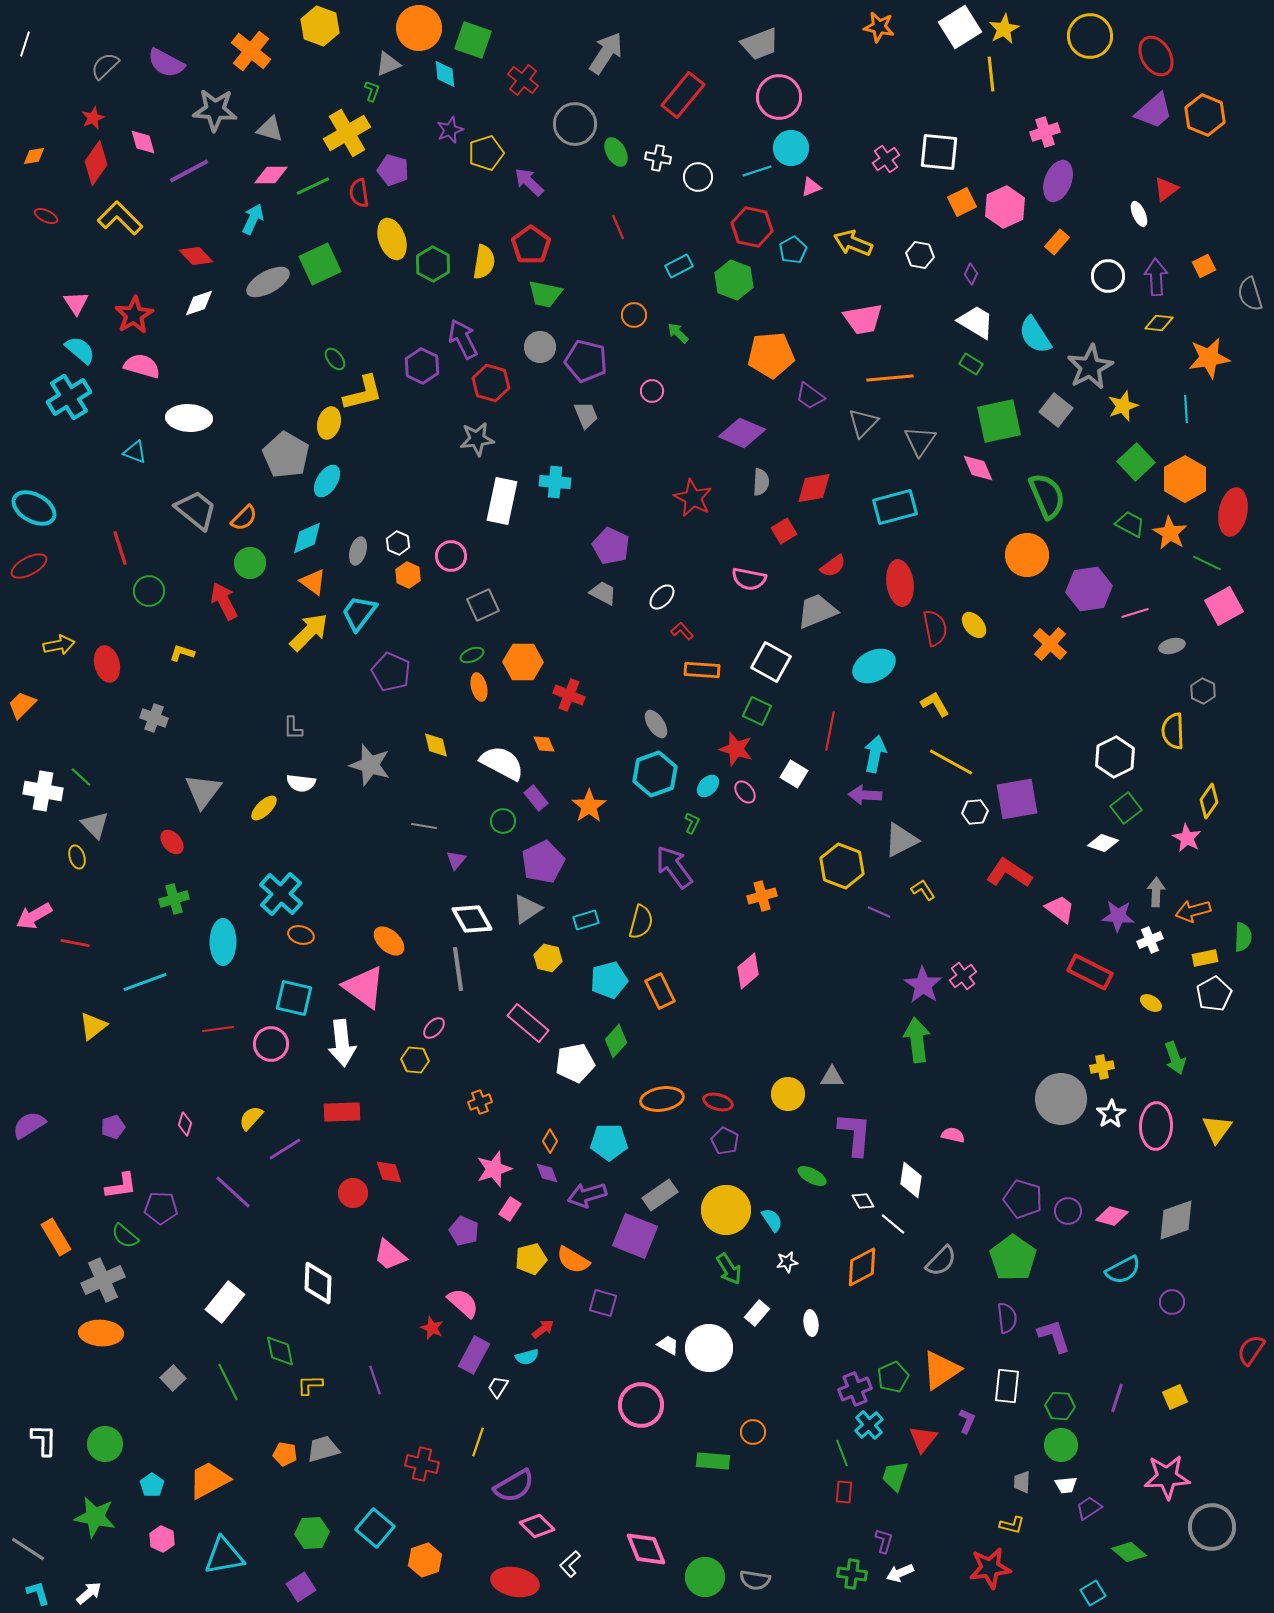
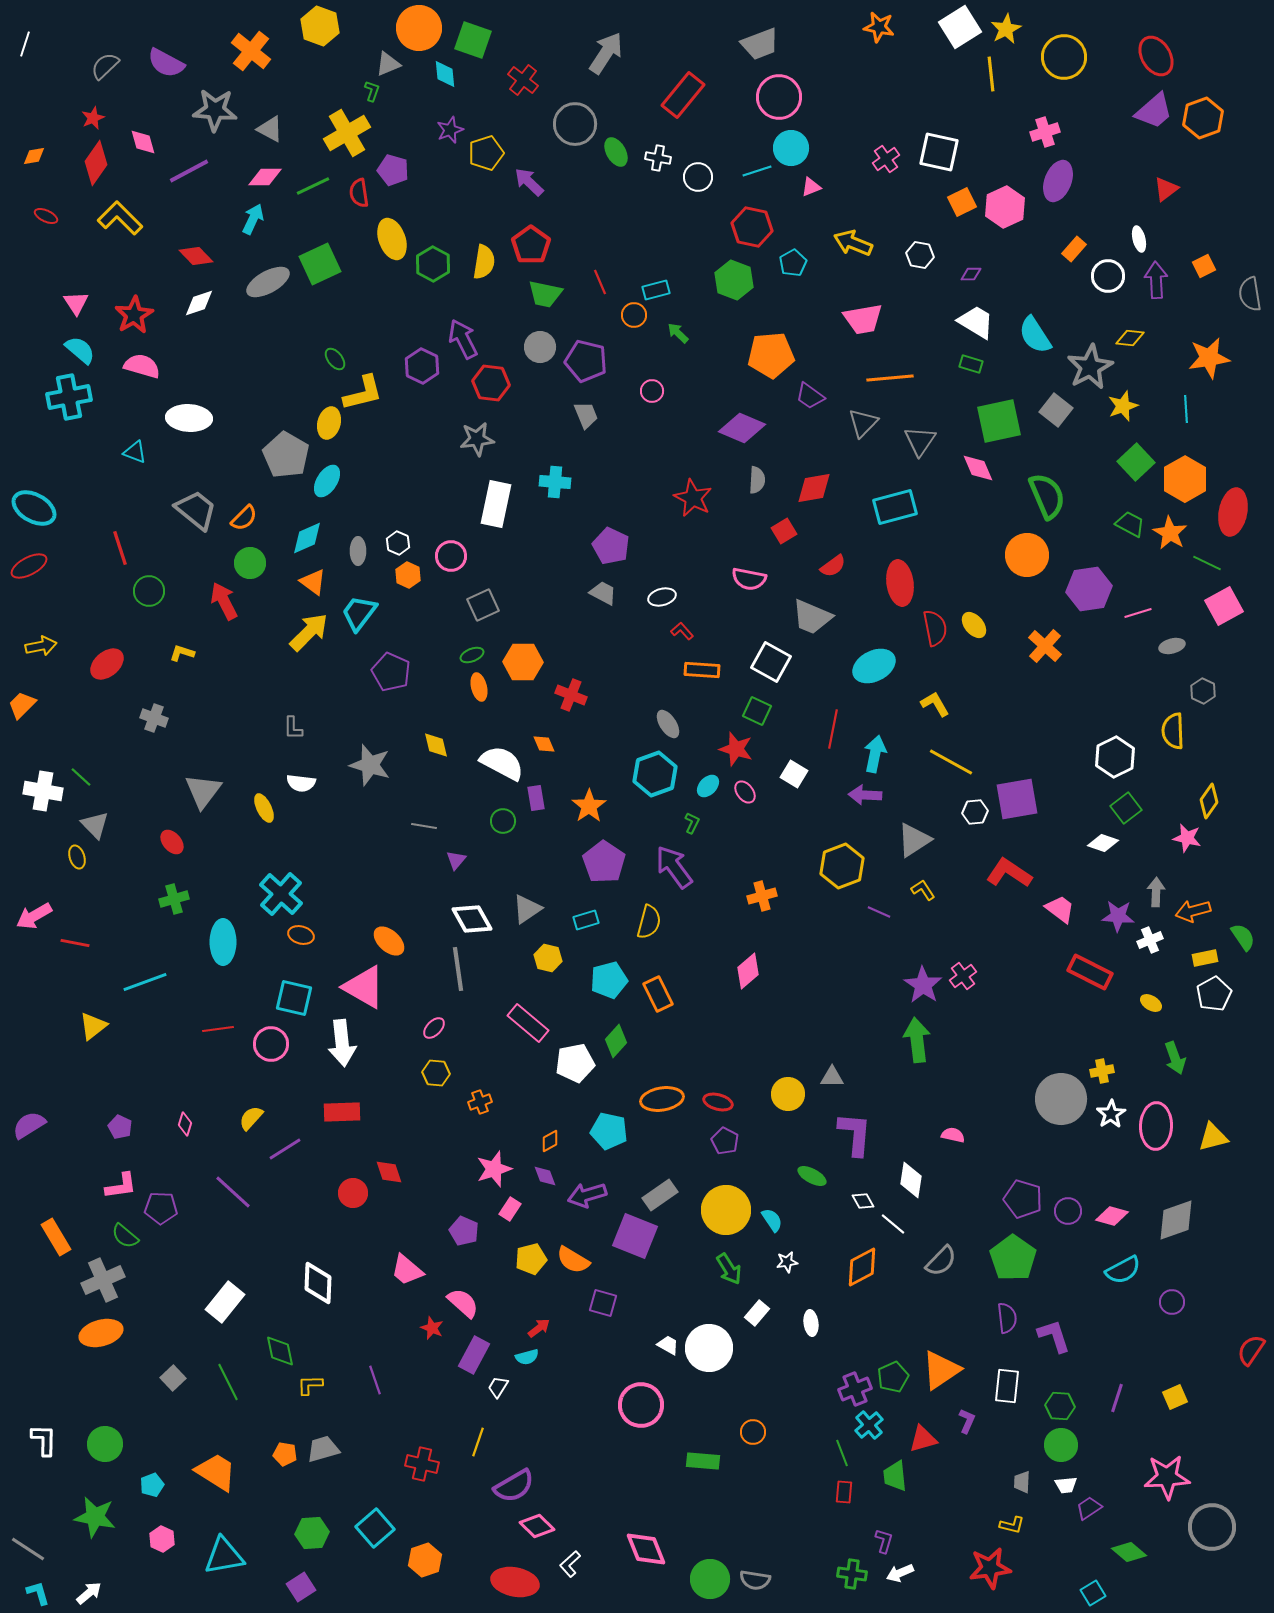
yellow star at (1004, 29): moved 2 px right
yellow circle at (1090, 36): moved 26 px left, 21 px down
orange hexagon at (1205, 115): moved 2 px left, 3 px down; rotated 18 degrees clockwise
gray triangle at (270, 129): rotated 12 degrees clockwise
white square at (939, 152): rotated 6 degrees clockwise
pink diamond at (271, 175): moved 6 px left, 2 px down
white ellipse at (1139, 214): moved 25 px down; rotated 10 degrees clockwise
red line at (618, 227): moved 18 px left, 55 px down
orange rectangle at (1057, 242): moved 17 px right, 7 px down
cyan pentagon at (793, 250): moved 13 px down
cyan rectangle at (679, 266): moved 23 px left, 24 px down; rotated 12 degrees clockwise
purple diamond at (971, 274): rotated 65 degrees clockwise
purple arrow at (1156, 277): moved 3 px down
gray semicircle at (1250, 294): rotated 8 degrees clockwise
yellow diamond at (1159, 323): moved 29 px left, 15 px down
green rectangle at (971, 364): rotated 15 degrees counterclockwise
red hexagon at (491, 383): rotated 9 degrees counterclockwise
cyan cross at (69, 397): rotated 21 degrees clockwise
purple diamond at (742, 433): moved 5 px up
gray semicircle at (761, 482): moved 4 px left, 2 px up
white rectangle at (502, 501): moved 6 px left, 3 px down
gray ellipse at (358, 551): rotated 16 degrees counterclockwise
white ellipse at (662, 597): rotated 32 degrees clockwise
gray trapezoid at (817, 611): moved 5 px left, 6 px down; rotated 135 degrees counterclockwise
pink line at (1135, 613): moved 3 px right
orange cross at (1050, 644): moved 5 px left, 2 px down
yellow arrow at (59, 645): moved 18 px left, 1 px down
red ellipse at (107, 664): rotated 64 degrees clockwise
red cross at (569, 695): moved 2 px right
gray ellipse at (656, 724): moved 12 px right
red line at (830, 731): moved 3 px right, 2 px up
purple rectangle at (536, 798): rotated 30 degrees clockwise
yellow ellipse at (264, 808): rotated 72 degrees counterclockwise
pink star at (1187, 838): rotated 16 degrees counterclockwise
gray triangle at (901, 840): moved 13 px right; rotated 6 degrees counterclockwise
purple pentagon at (543, 862): moved 61 px right; rotated 12 degrees counterclockwise
yellow hexagon at (842, 866): rotated 18 degrees clockwise
yellow semicircle at (641, 922): moved 8 px right
green semicircle at (1243, 937): rotated 36 degrees counterclockwise
pink triangle at (364, 987): rotated 6 degrees counterclockwise
orange rectangle at (660, 991): moved 2 px left, 3 px down
yellow hexagon at (415, 1060): moved 21 px right, 13 px down
yellow cross at (1102, 1067): moved 4 px down
purple pentagon at (113, 1127): moved 7 px right; rotated 30 degrees counterclockwise
yellow triangle at (1217, 1129): moved 4 px left, 8 px down; rotated 40 degrees clockwise
orange diamond at (550, 1141): rotated 30 degrees clockwise
cyan pentagon at (609, 1142): moved 11 px up; rotated 12 degrees clockwise
purple diamond at (547, 1173): moved 2 px left, 3 px down
pink trapezoid at (390, 1255): moved 17 px right, 15 px down
red arrow at (543, 1329): moved 4 px left, 1 px up
orange ellipse at (101, 1333): rotated 18 degrees counterclockwise
red triangle at (923, 1439): rotated 36 degrees clockwise
green rectangle at (713, 1461): moved 10 px left
green trapezoid at (895, 1476): rotated 24 degrees counterclockwise
orange trapezoid at (209, 1480): moved 7 px right, 8 px up; rotated 60 degrees clockwise
cyan pentagon at (152, 1485): rotated 15 degrees clockwise
cyan square at (375, 1528): rotated 9 degrees clockwise
green circle at (705, 1577): moved 5 px right, 2 px down
